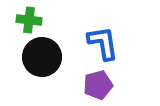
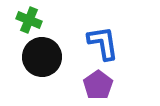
green cross: rotated 15 degrees clockwise
purple pentagon: rotated 20 degrees counterclockwise
